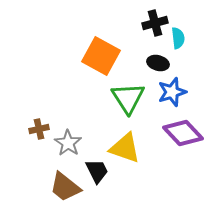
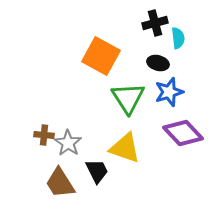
blue star: moved 3 px left
brown cross: moved 5 px right, 6 px down; rotated 18 degrees clockwise
brown trapezoid: moved 5 px left, 4 px up; rotated 20 degrees clockwise
